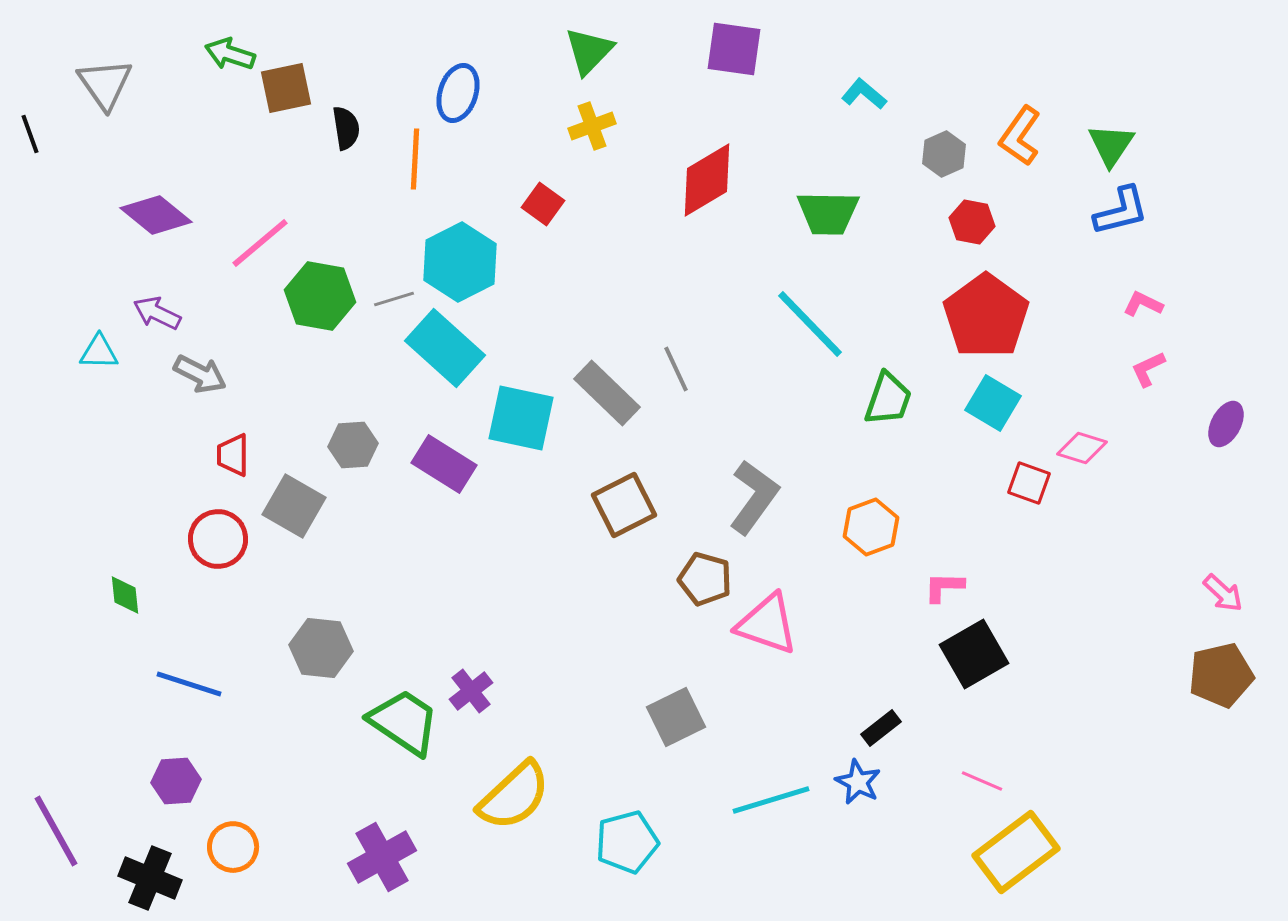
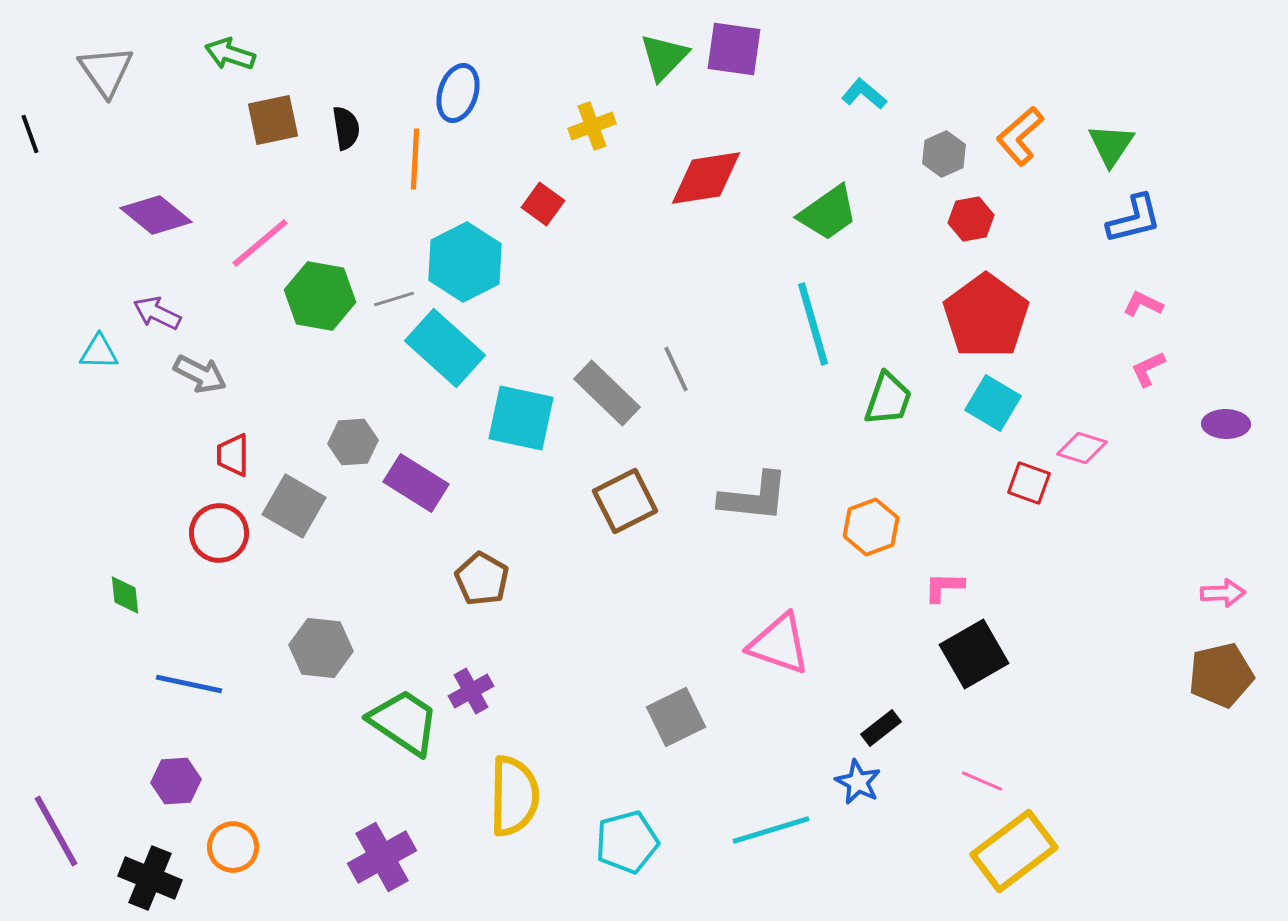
green triangle at (589, 51): moved 75 px right, 6 px down
gray triangle at (105, 84): moved 1 px right, 13 px up
brown square at (286, 88): moved 13 px left, 32 px down
orange L-shape at (1020, 136): rotated 14 degrees clockwise
red diamond at (707, 180): moved 1 px left, 2 px up; rotated 22 degrees clockwise
blue L-shape at (1121, 211): moved 13 px right, 8 px down
green trapezoid at (828, 213): rotated 36 degrees counterclockwise
red hexagon at (972, 222): moved 1 px left, 3 px up; rotated 21 degrees counterclockwise
cyan hexagon at (460, 262): moved 5 px right
cyan line at (810, 324): moved 3 px right; rotated 28 degrees clockwise
purple ellipse at (1226, 424): rotated 63 degrees clockwise
gray hexagon at (353, 445): moved 3 px up
purple rectangle at (444, 464): moved 28 px left, 19 px down
gray L-shape at (754, 497): rotated 60 degrees clockwise
brown square at (624, 505): moved 1 px right, 4 px up
red circle at (218, 539): moved 1 px right, 6 px up
brown pentagon at (705, 579): moved 223 px left; rotated 14 degrees clockwise
pink arrow at (1223, 593): rotated 45 degrees counterclockwise
pink triangle at (767, 624): moved 12 px right, 20 px down
blue line at (189, 684): rotated 6 degrees counterclockwise
purple cross at (471, 691): rotated 9 degrees clockwise
yellow semicircle at (514, 796): rotated 46 degrees counterclockwise
cyan line at (771, 800): moved 30 px down
yellow rectangle at (1016, 852): moved 2 px left, 1 px up
